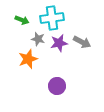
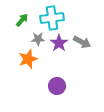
green arrow: rotated 72 degrees counterclockwise
gray star: rotated 16 degrees counterclockwise
purple star: rotated 24 degrees counterclockwise
